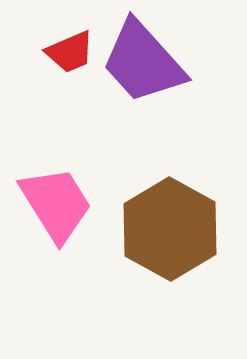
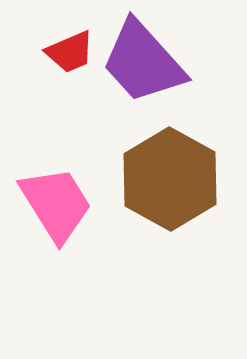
brown hexagon: moved 50 px up
